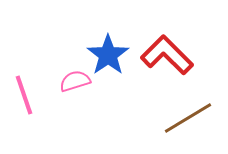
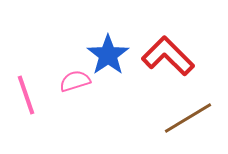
red L-shape: moved 1 px right, 1 px down
pink line: moved 2 px right
